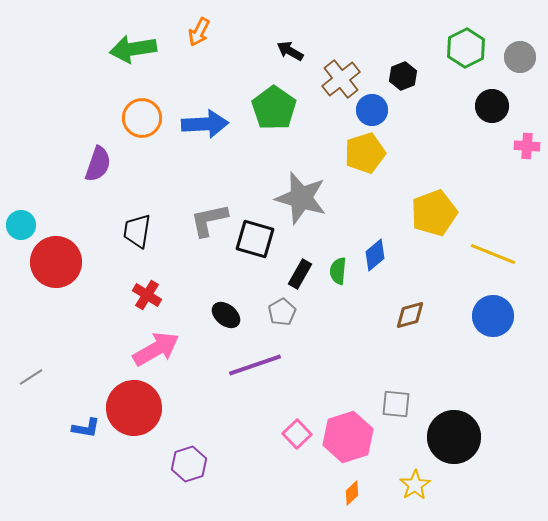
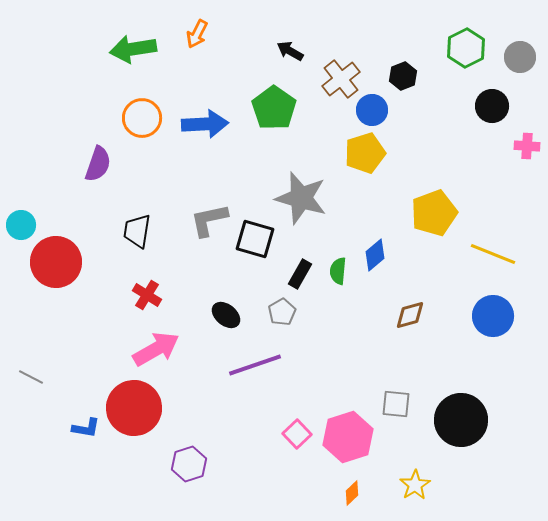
orange arrow at (199, 32): moved 2 px left, 2 px down
gray line at (31, 377): rotated 60 degrees clockwise
black circle at (454, 437): moved 7 px right, 17 px up
